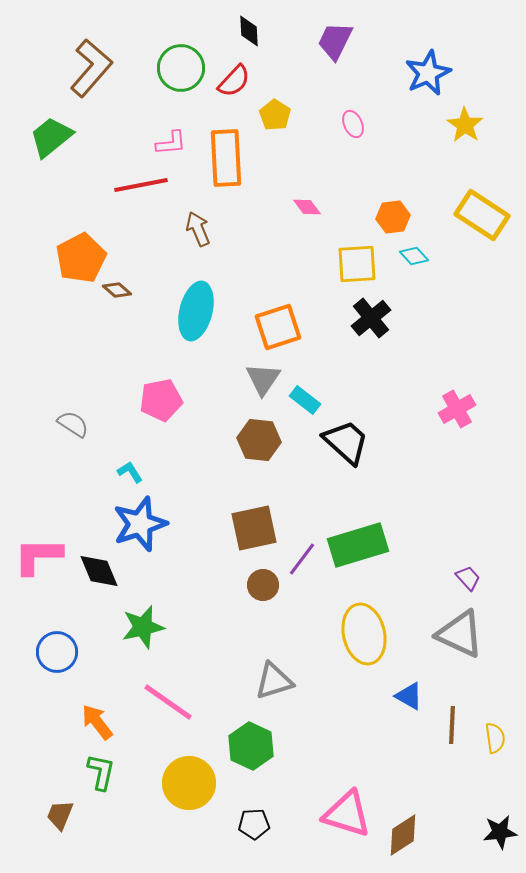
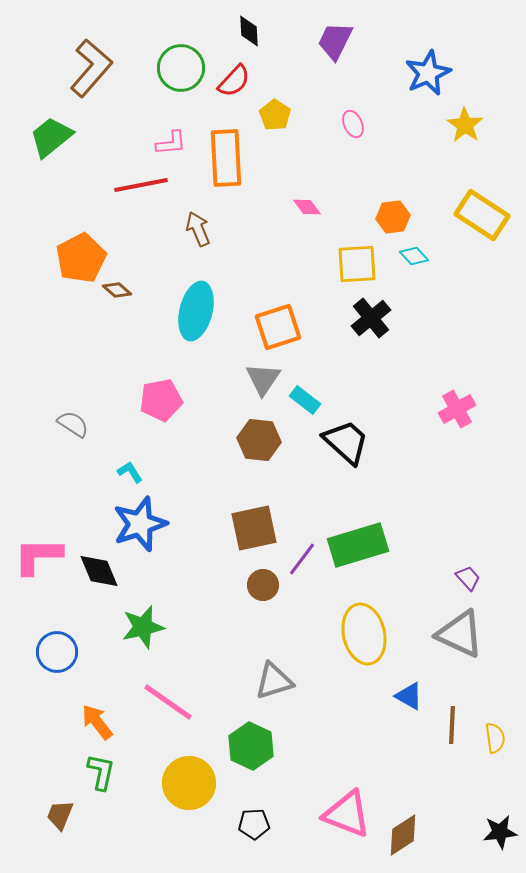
pink triangle at (347, 814): rotated 4 degrees clockwise
